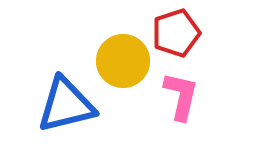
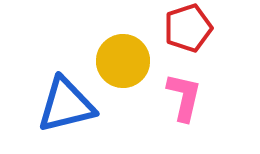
red pentagon: moved 12 px right, 5 px up
pink L-shape: moved 3 px right, 1 px down
